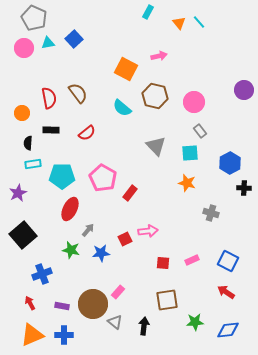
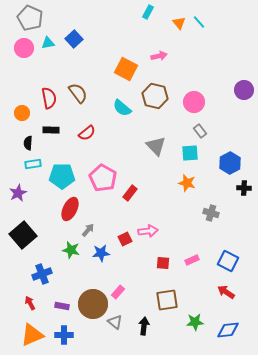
gray pentagon at (34, 18): moved 4 px left
